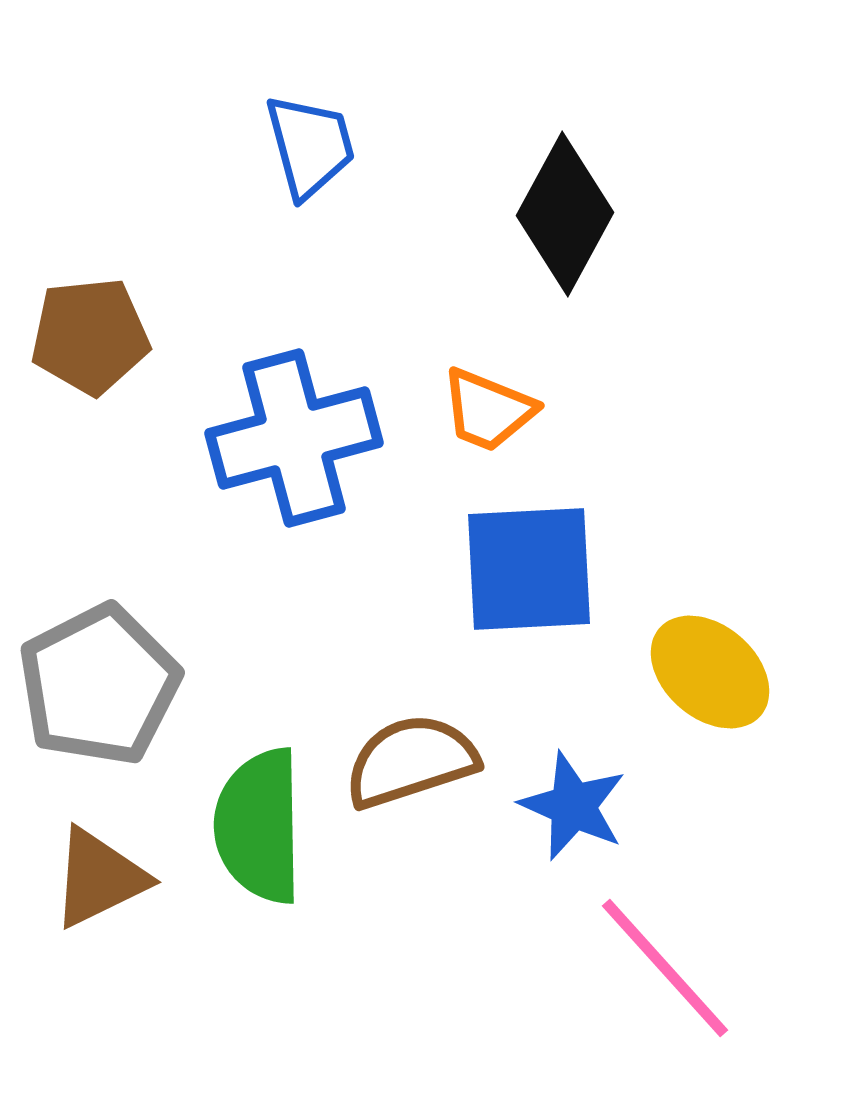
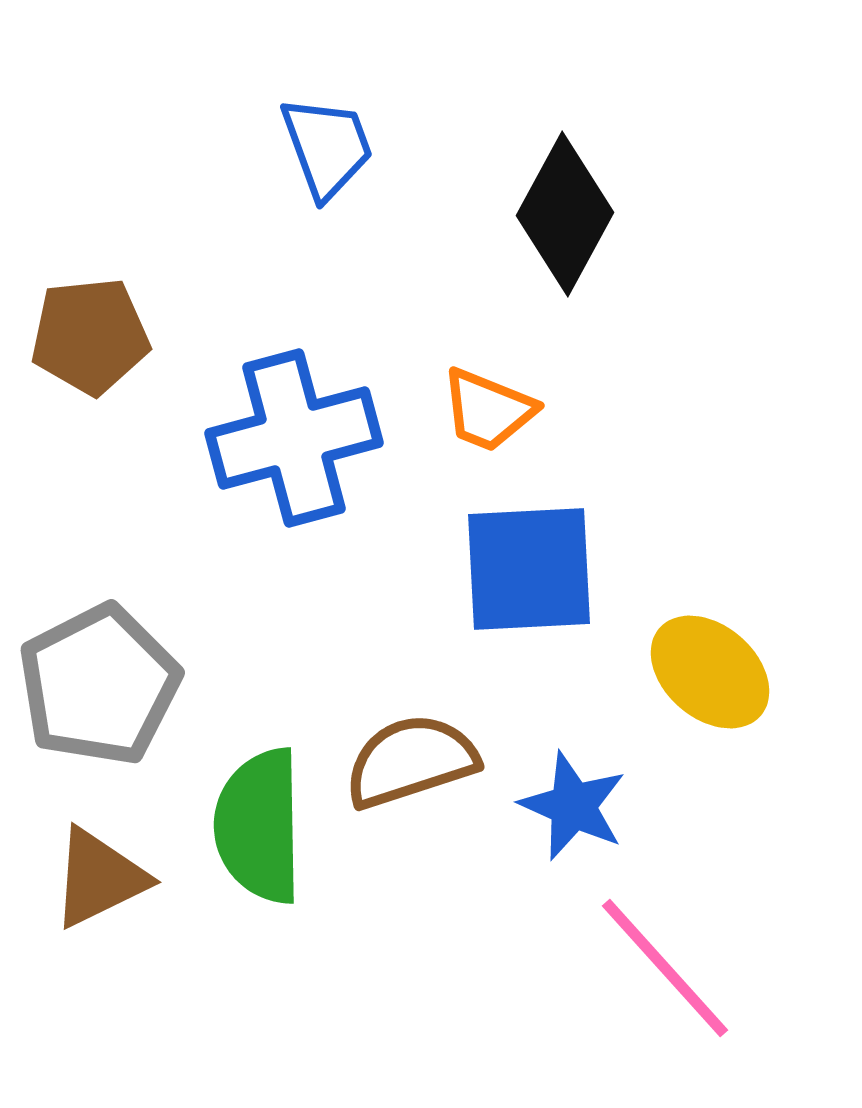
blue trapezoid: moved 17 px right, 1 px down; rotated 5 degrees counterclockwise
